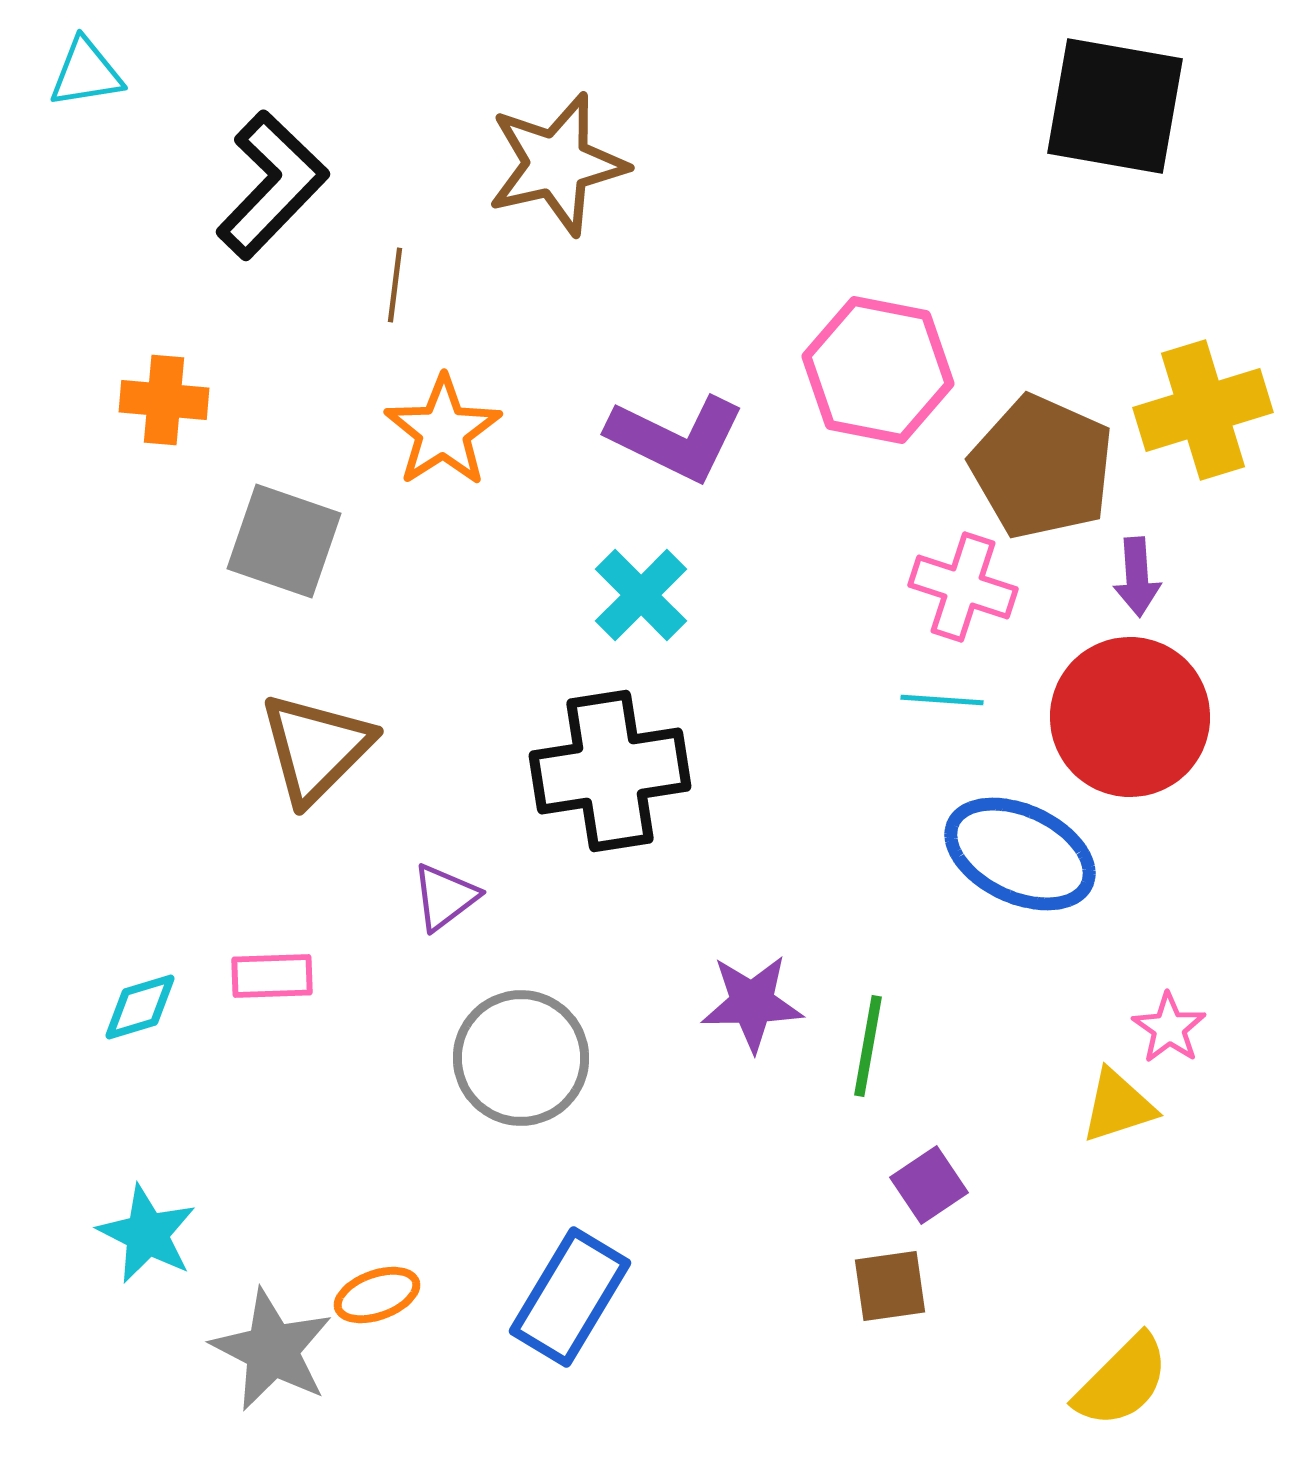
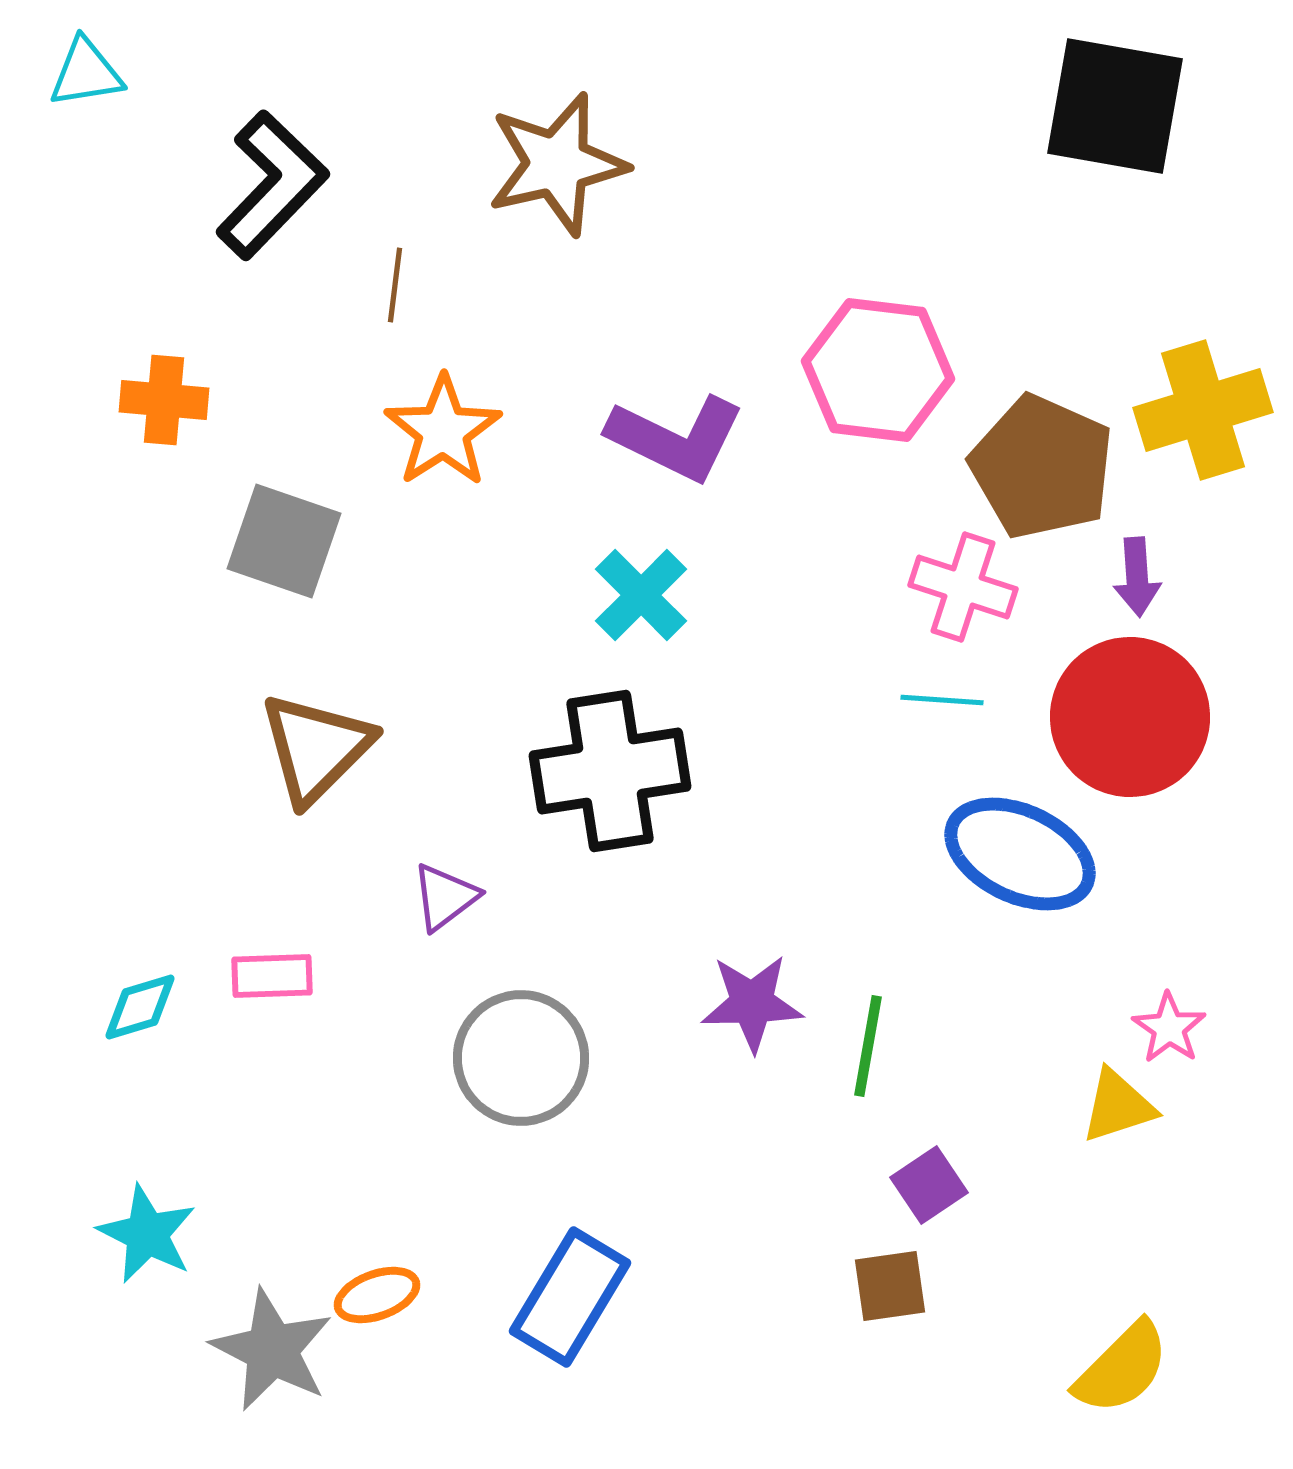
pink hexagon: rotated 4 degrees counterclockwise
yellow semicircle: moved 13 px up
